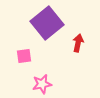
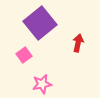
purple square: moved 7 px left
pink square: moved 1 px up; rotated 28 degrees counterclockwise
